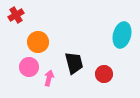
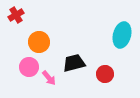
orange circle: moved 1 px right
black trapezoid: rotated 90 degrees counterclockwise
red circle: moved 1 px right
pink arrow: rotated 126 degrees clockwise
